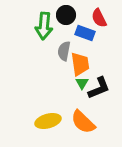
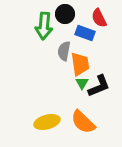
black circle: moved 1 px left, 1 px up
black L-shape: moved 2 px up
yellow ellipse: moved 1 px left, 1 px down
